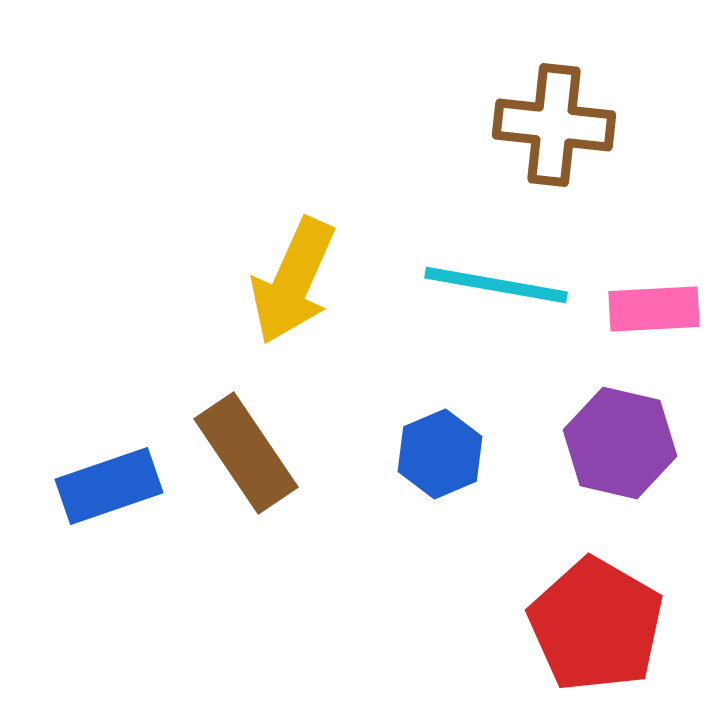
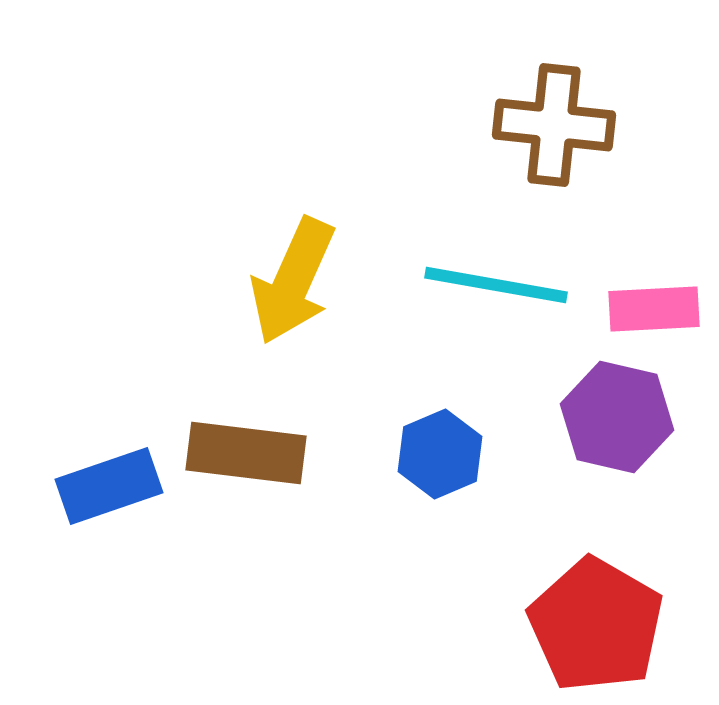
purple hexagon: moved 3 px left, 26 px up
brown rectangle: rotated 49 degrees counterclockwise
